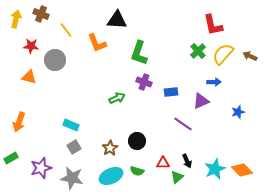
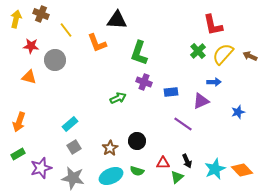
green arrow: moved 1 px right
cyan rectangle: moved 1 px left, 1 px up; rotated 63 degrees counterclockwise
green rectangle: moved 7 px right, 4 px up
gray star: moved 1 px right
